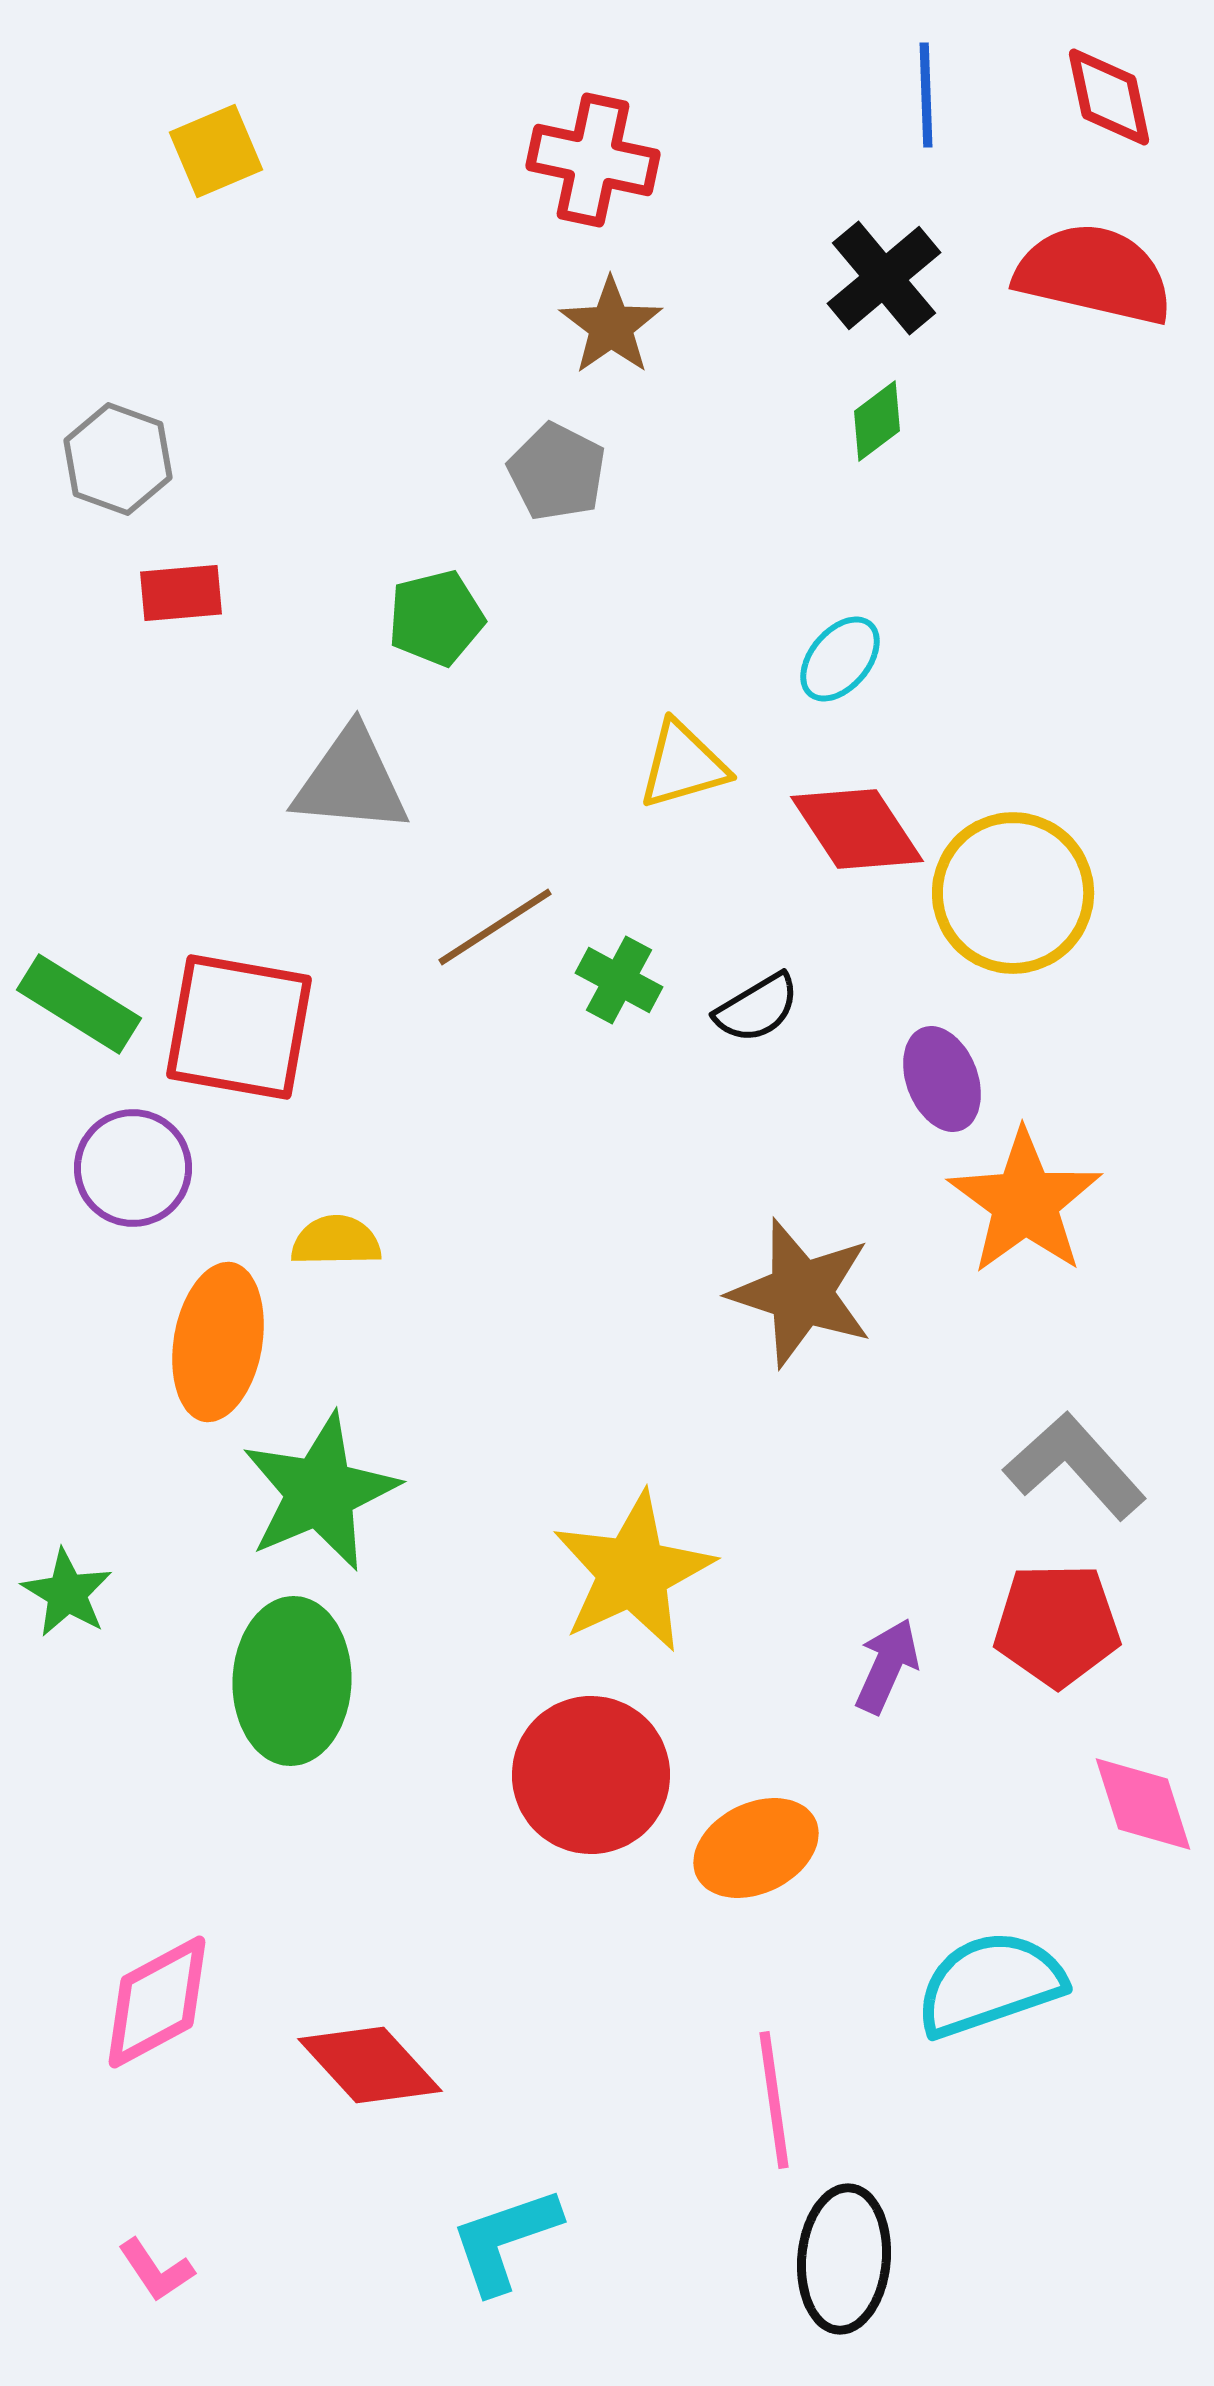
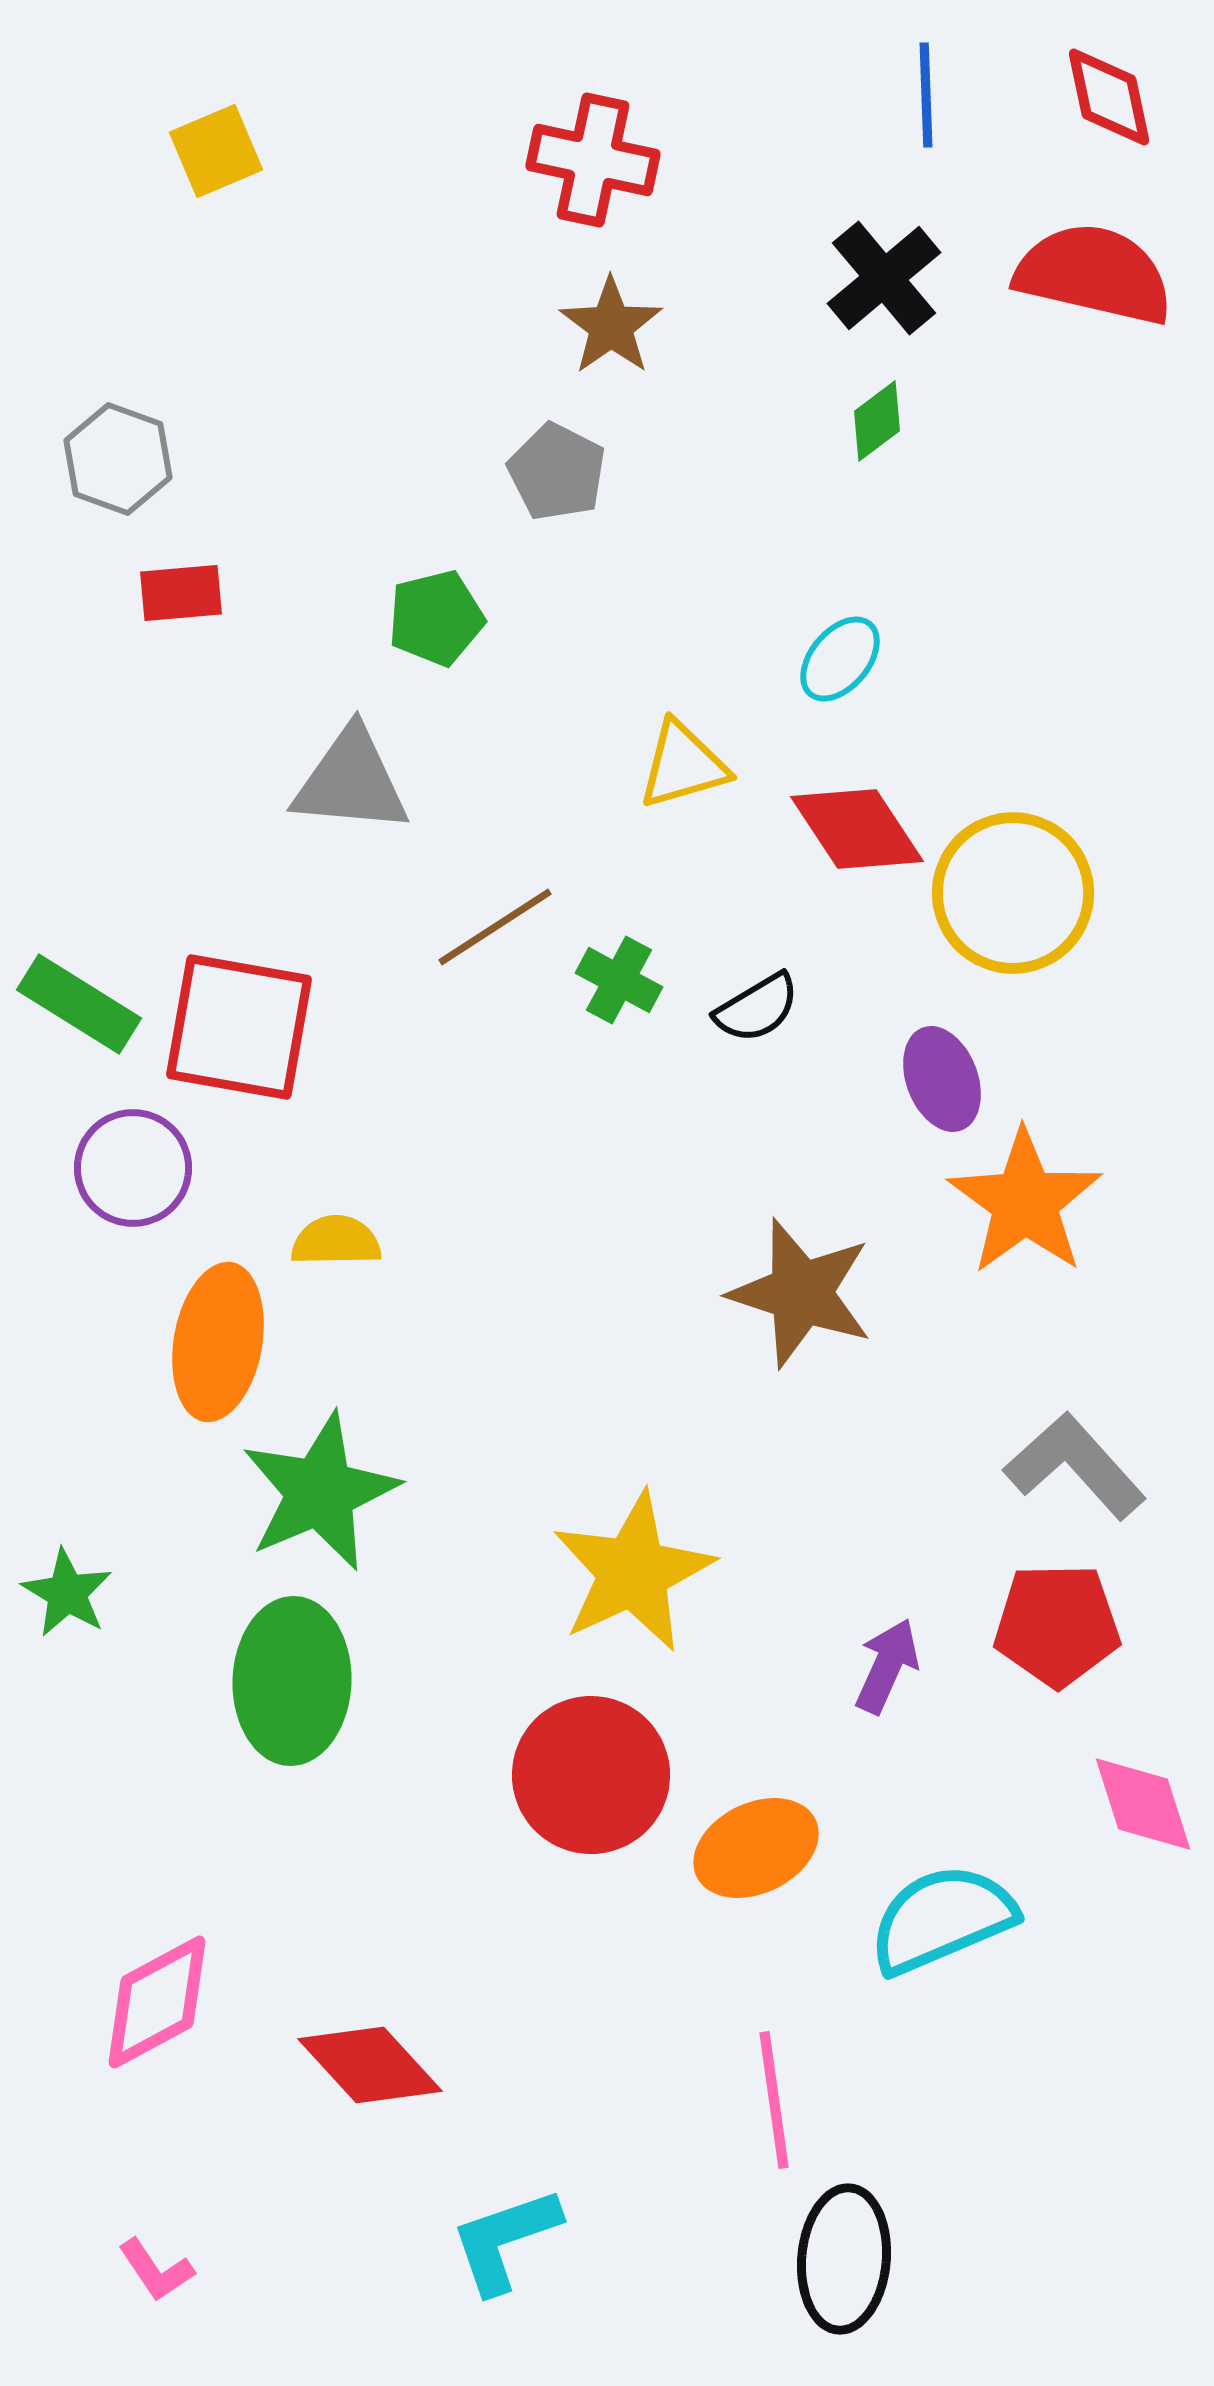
cyan semicircle at (990, 1984): moved 48 px left, 65 px up; rotated 4 degrees counterclockwise
